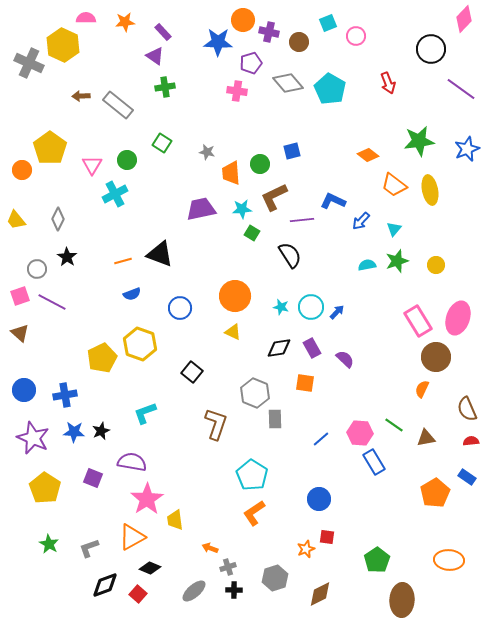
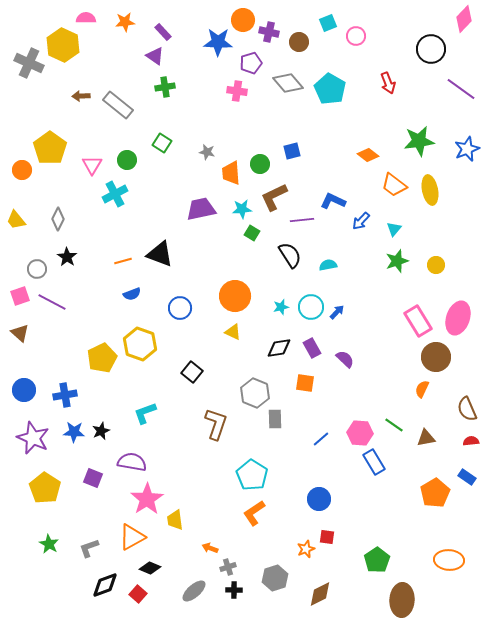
cyan semicircle at (367, 265): moved 39 px left
cyan star at (281, 307): rotated 28 degrees counterclockwise
